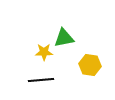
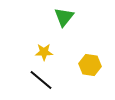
green triangle: moved 21 px up; rotated 40 degrees counterclockwise
black line: rotated 45 degrees clockwise
